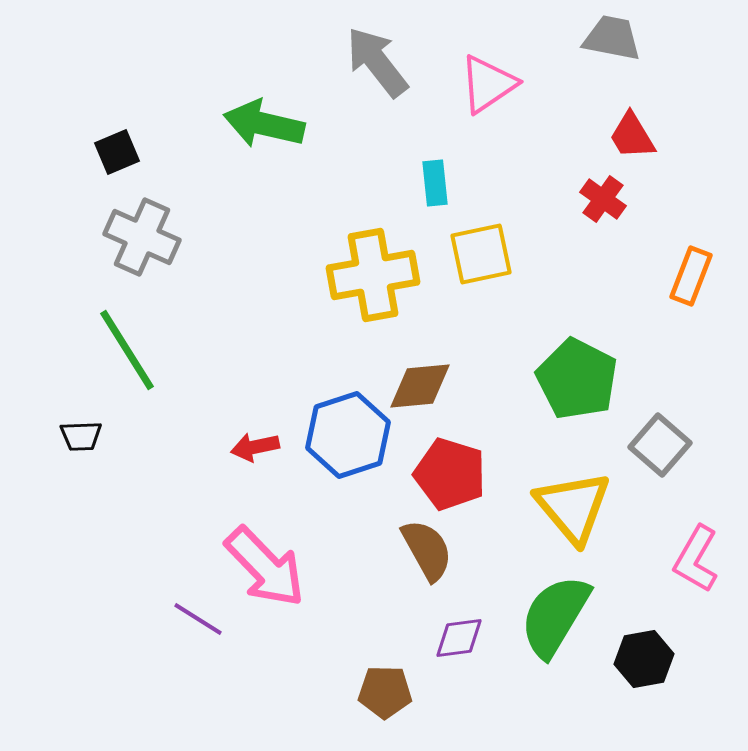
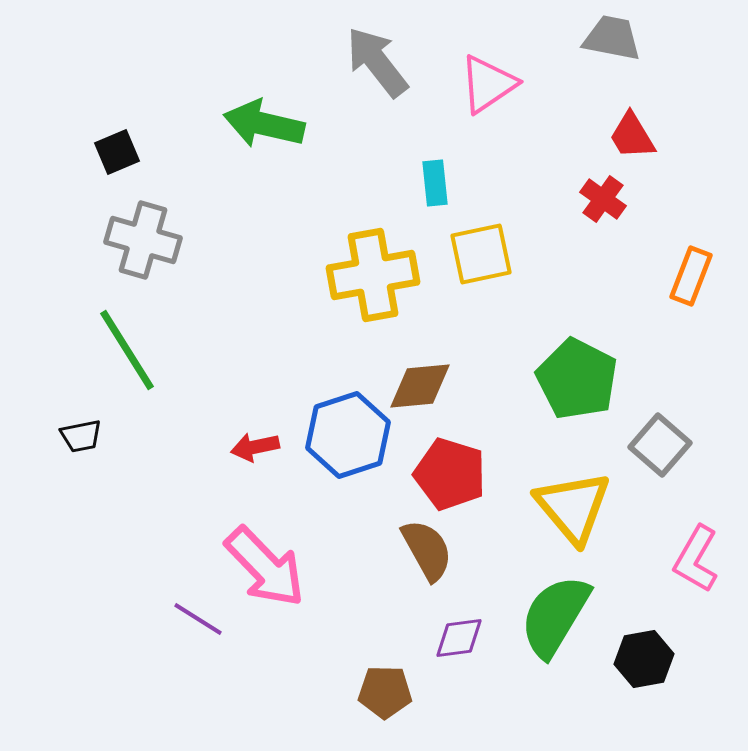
gray cross: moved 1 px right, 3 px down; rotated 8 degrees counterclockwise
black trapezoid: rotated 9 degrees counterclockwise
